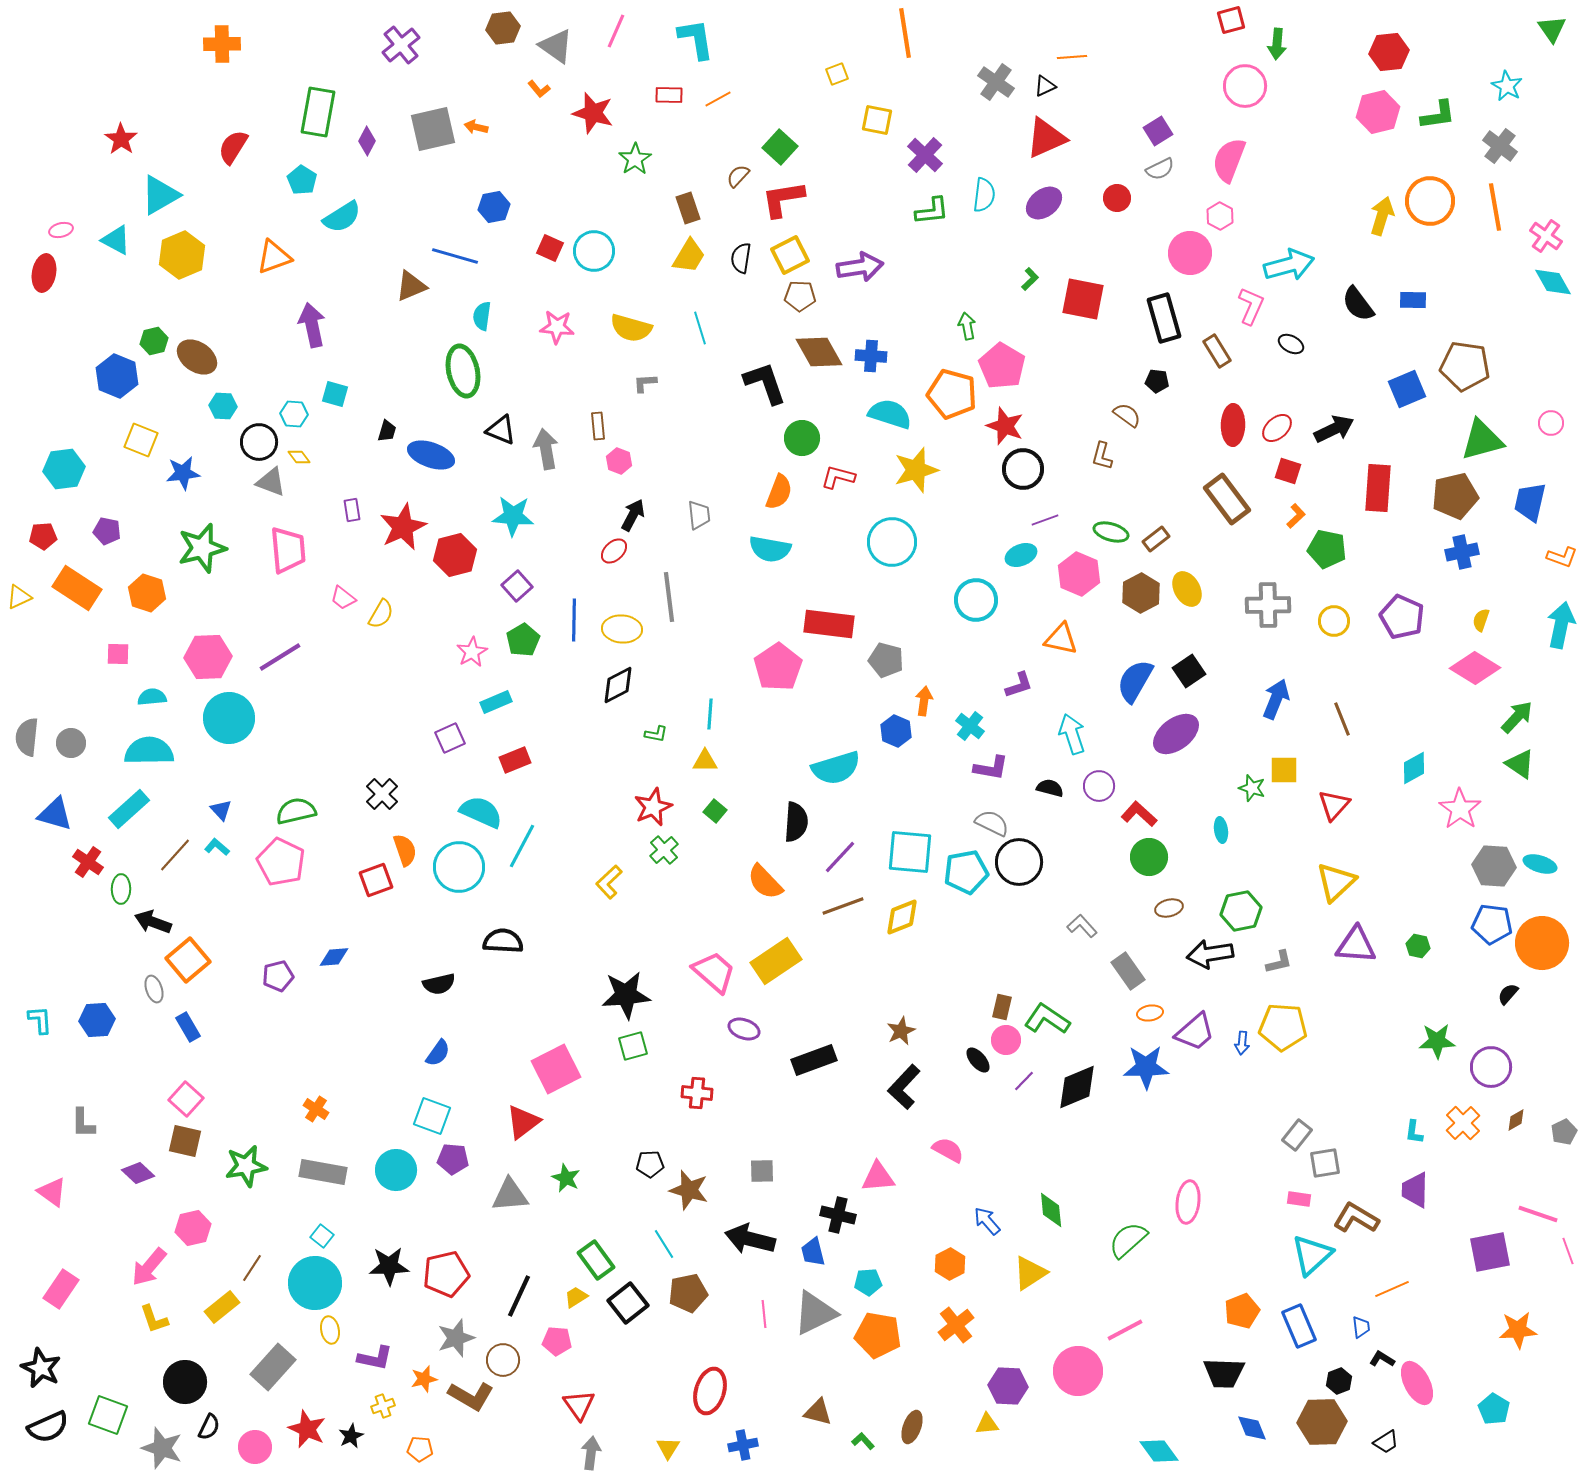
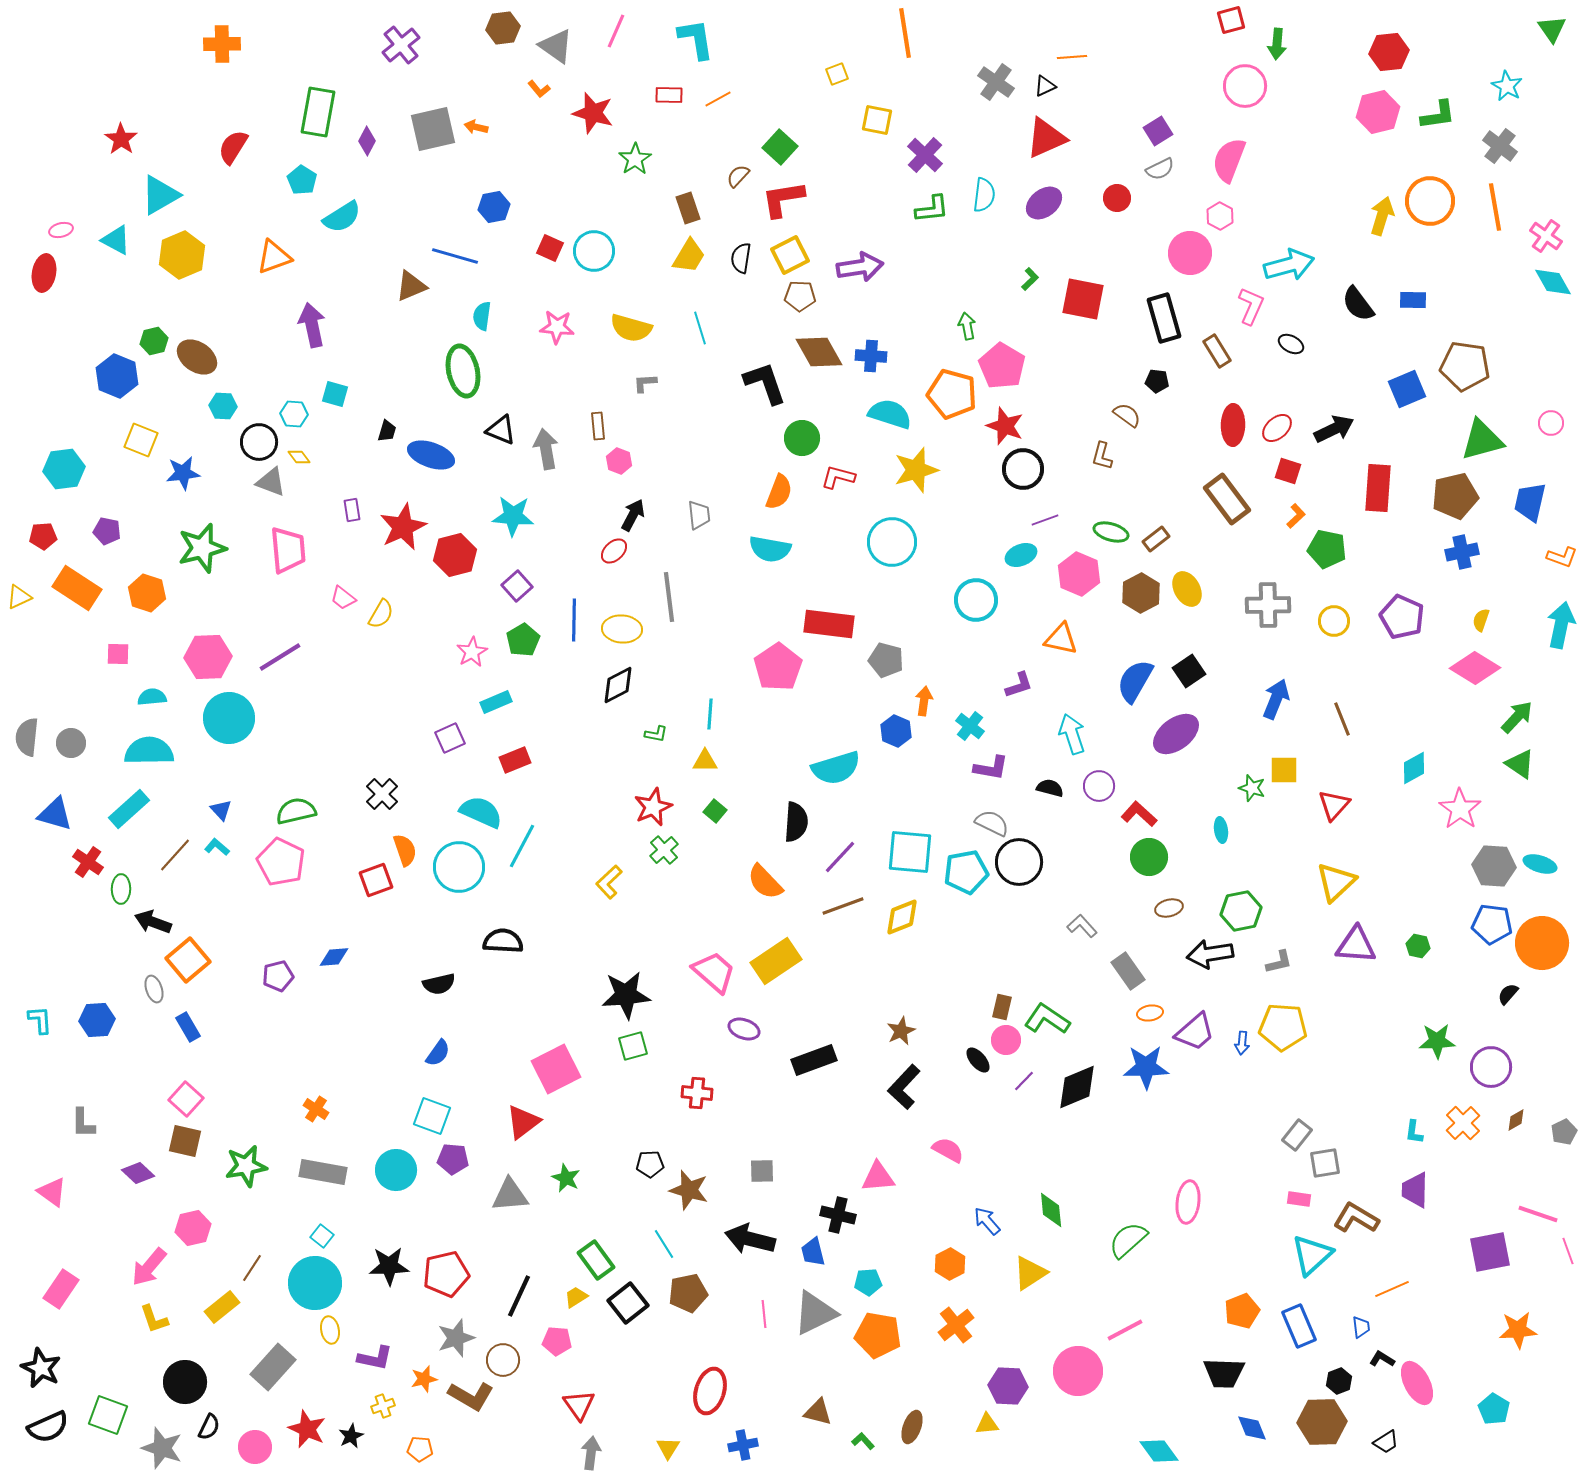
green L-shape at (932, 211): moved 2 px up
